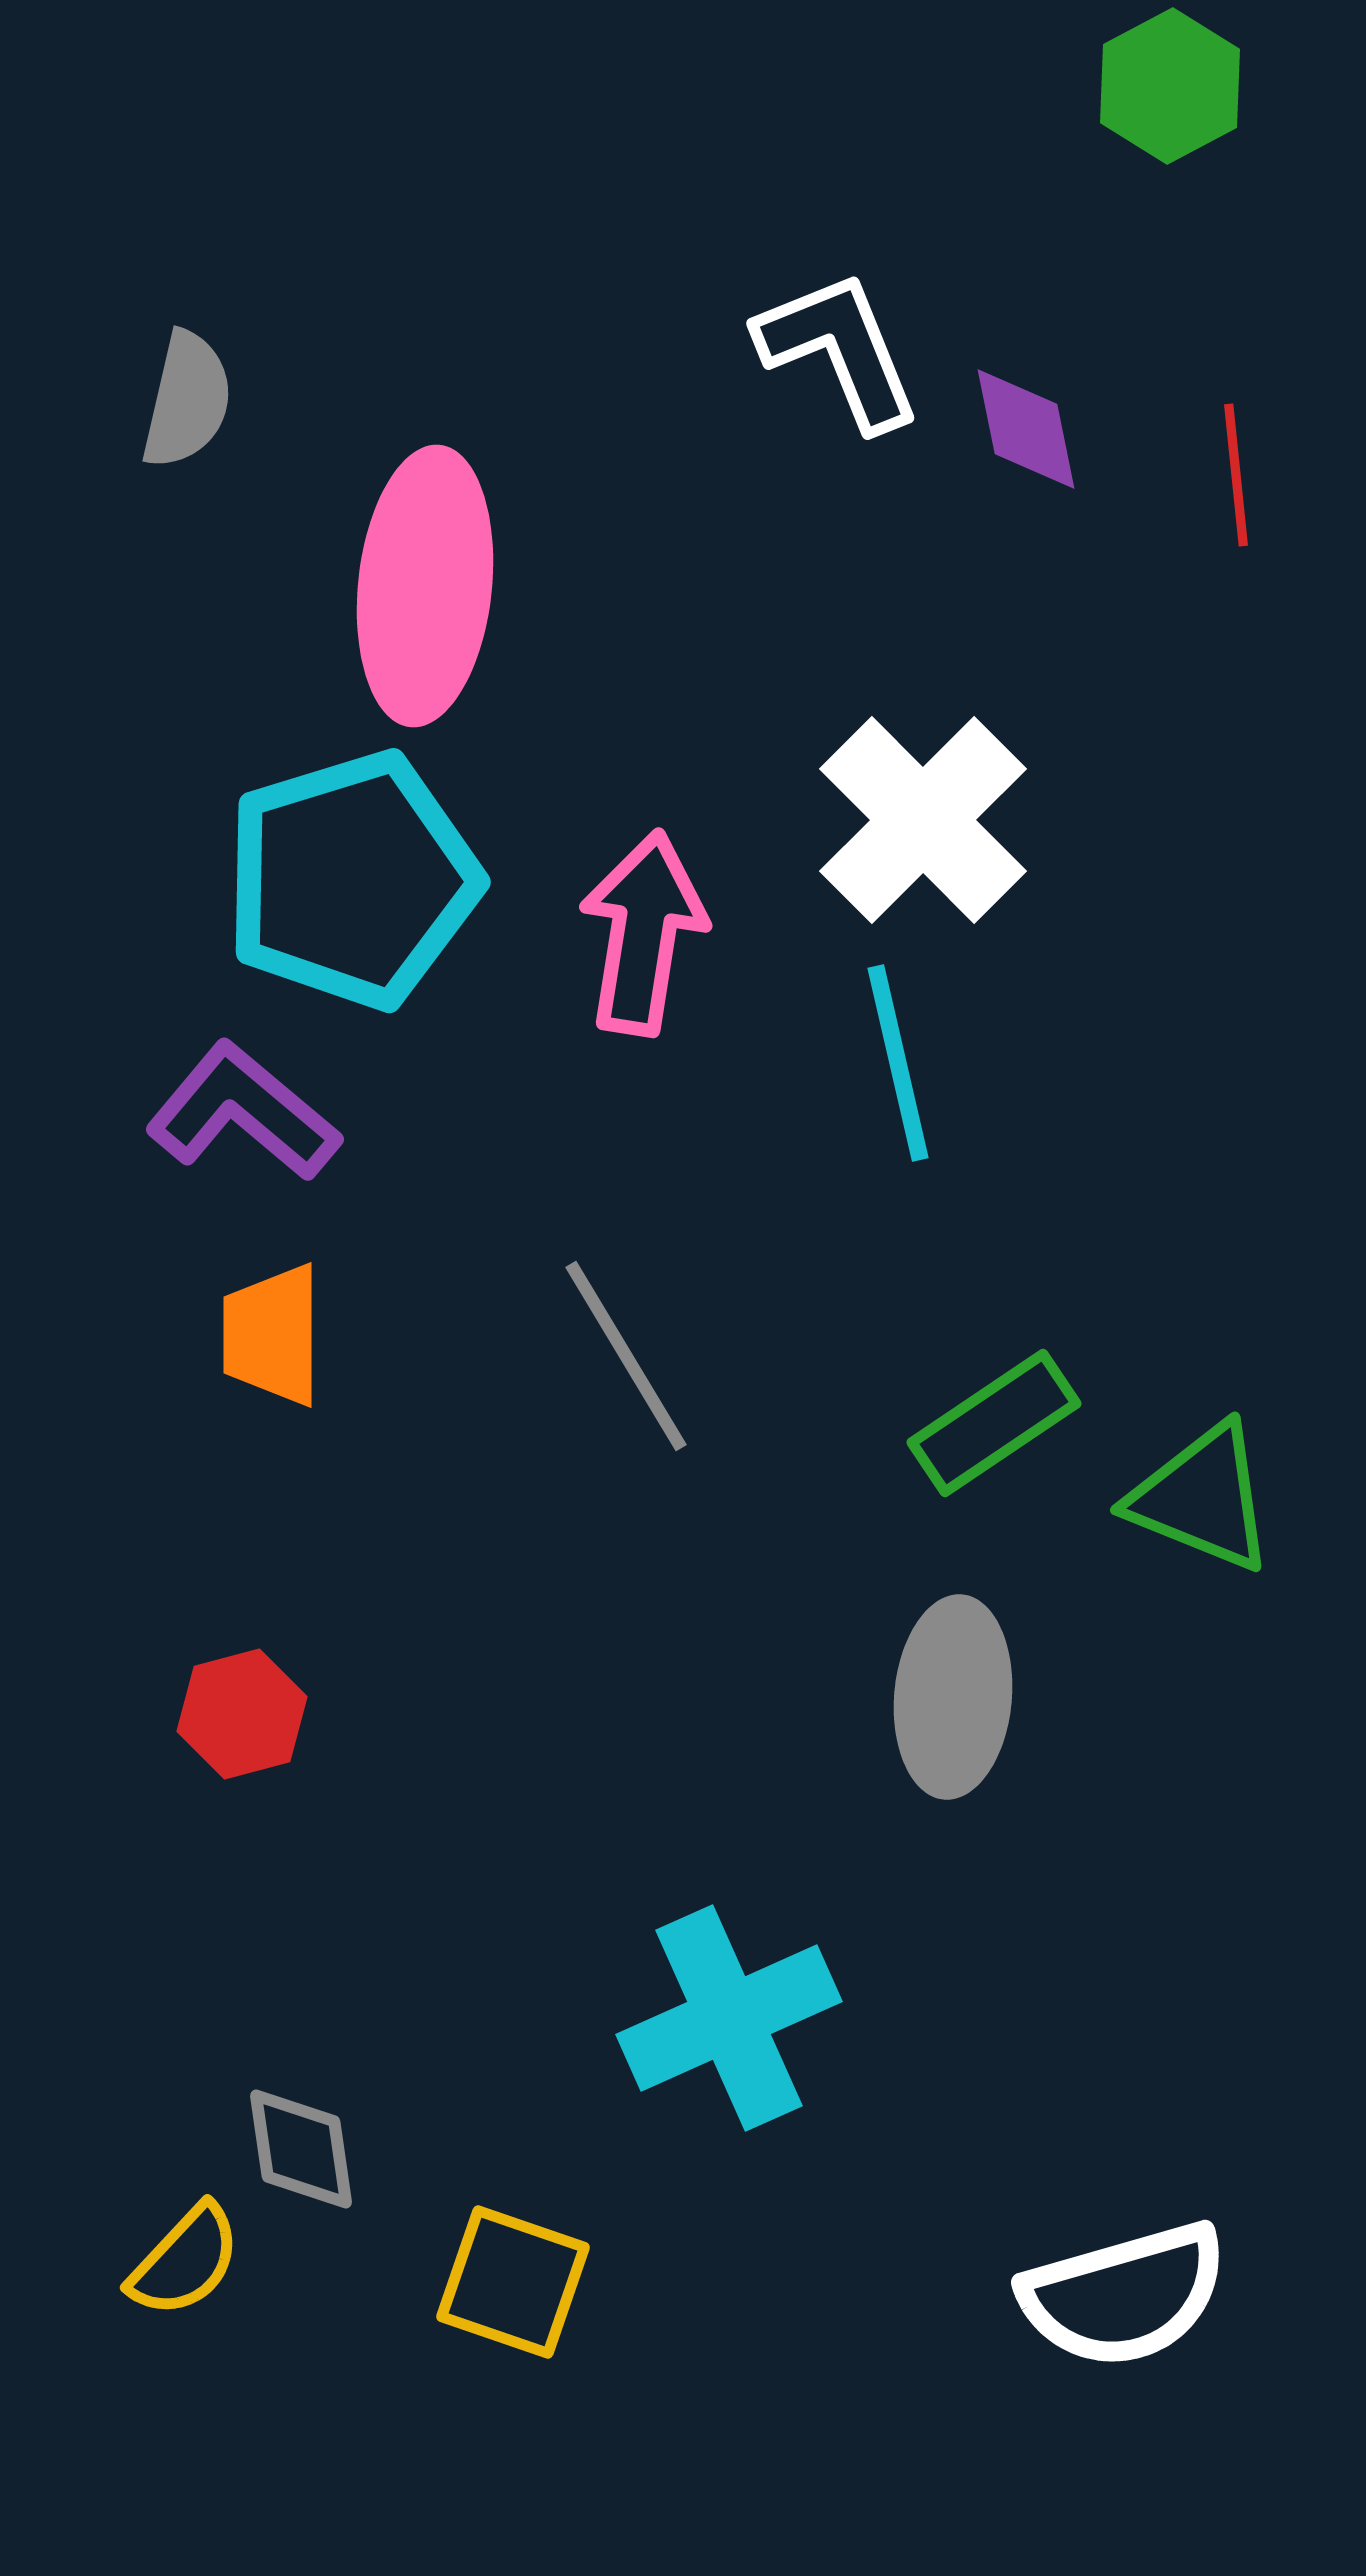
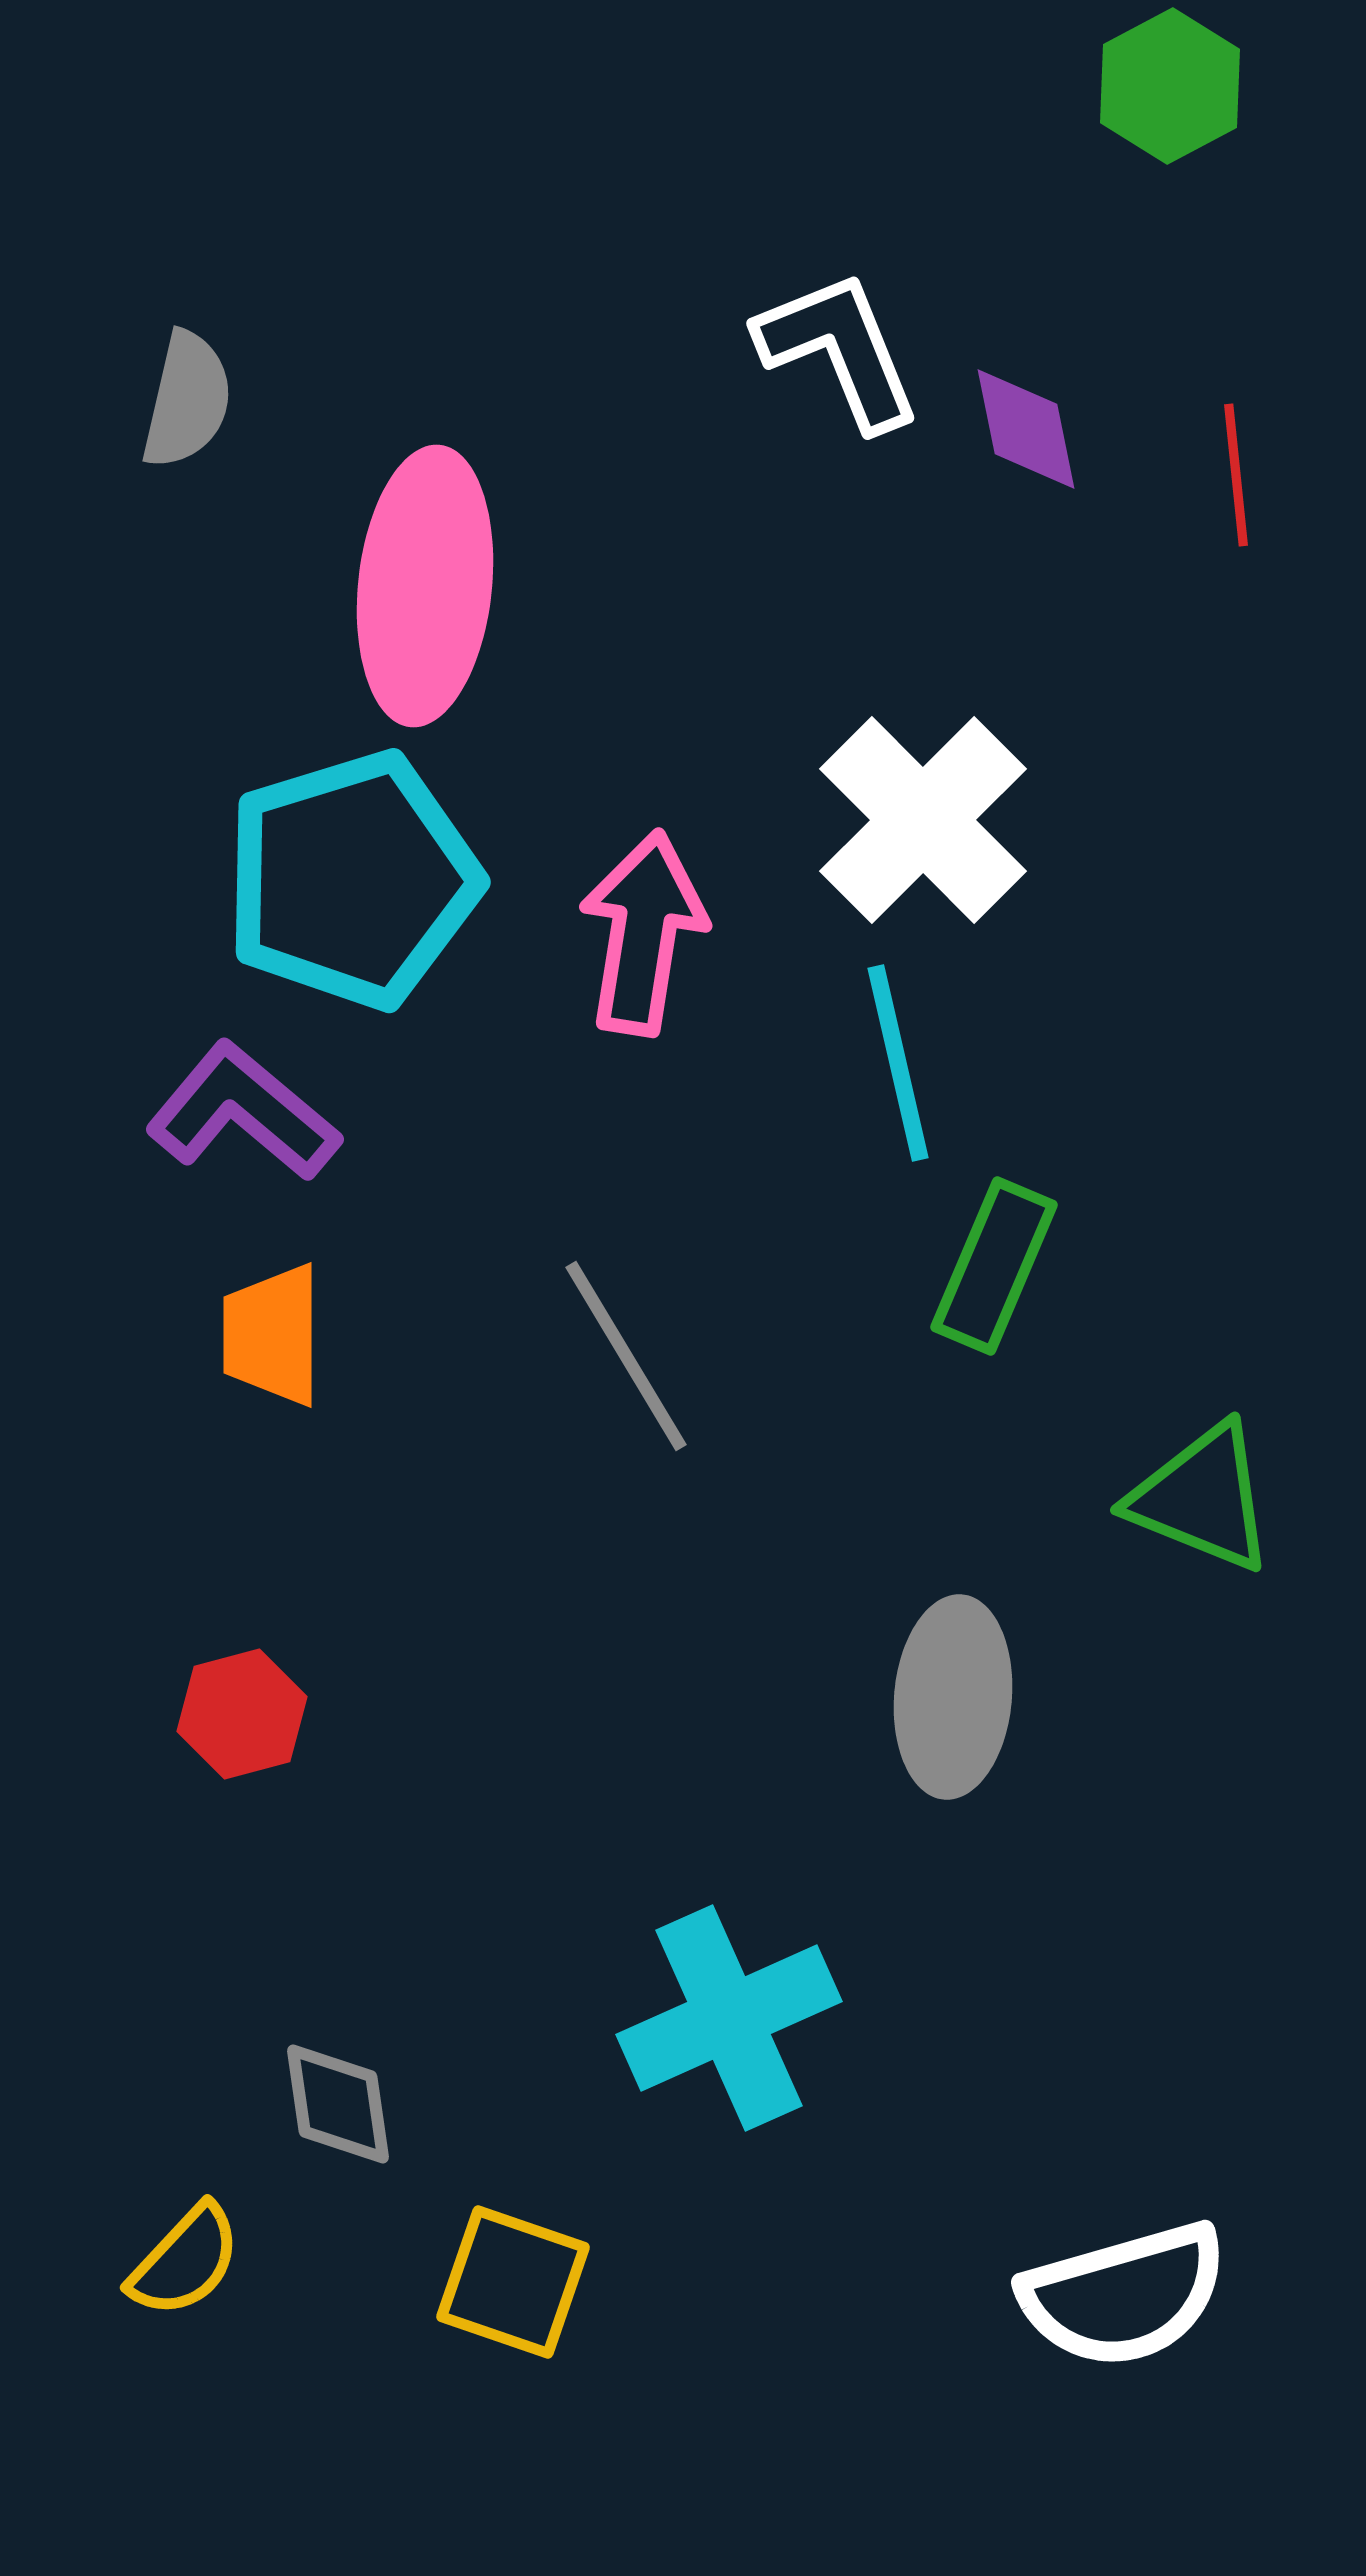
green rectangle: moved 157 px up; rotated 33 degrees counterclockwise
gray diamond: moved 37 px right, 45 px up
